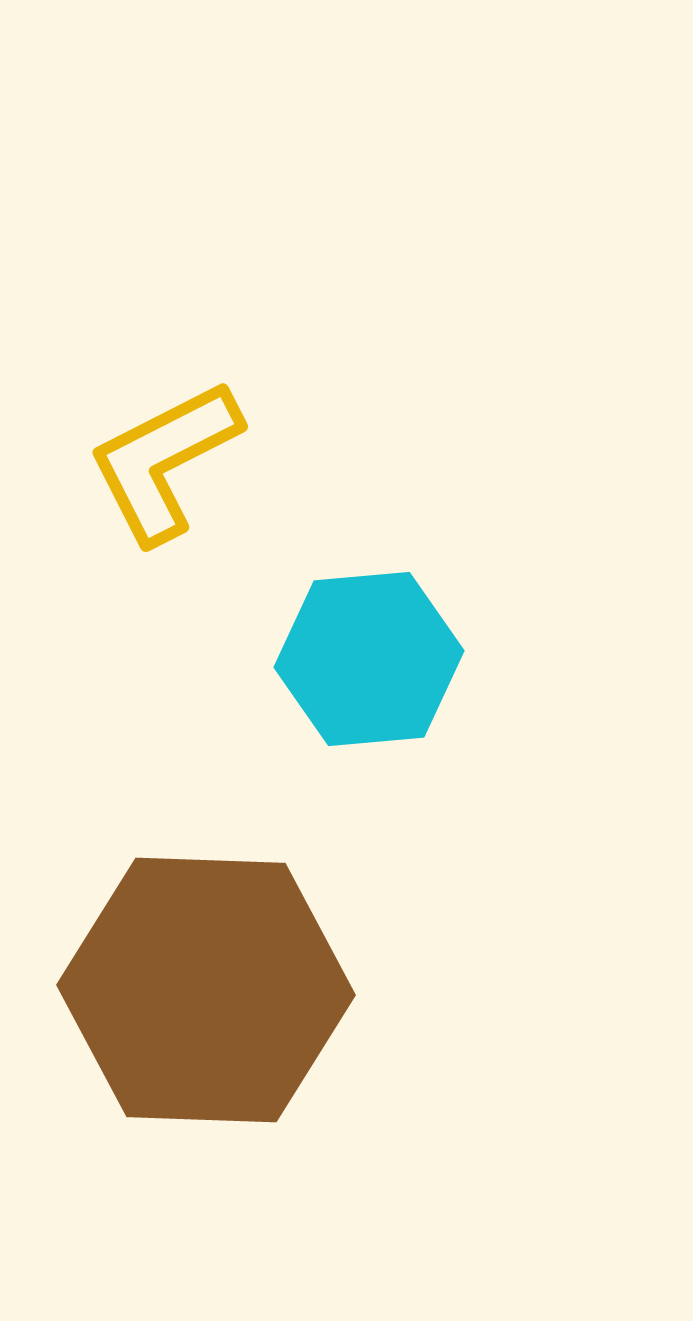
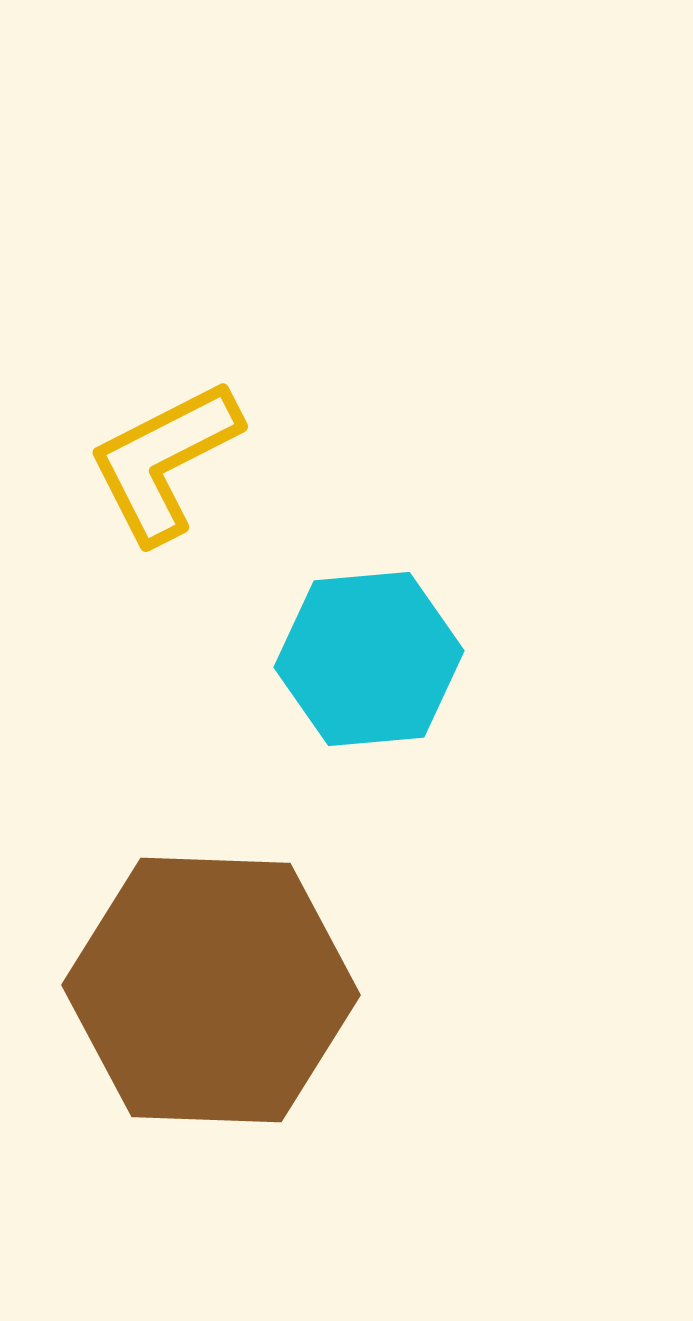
brown hexagon: moved 5 px right
